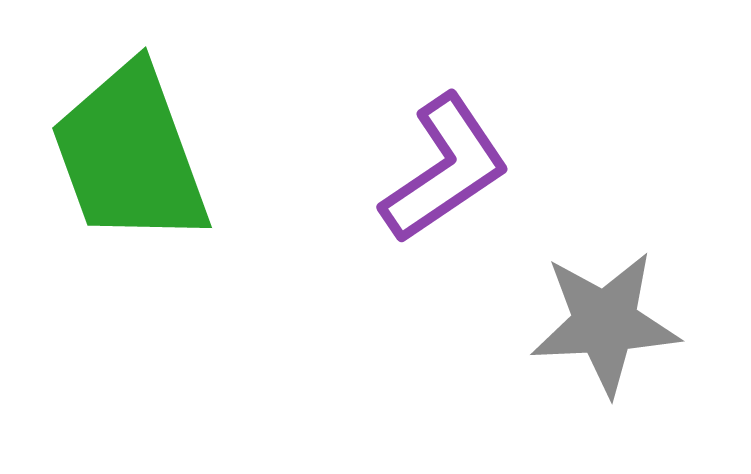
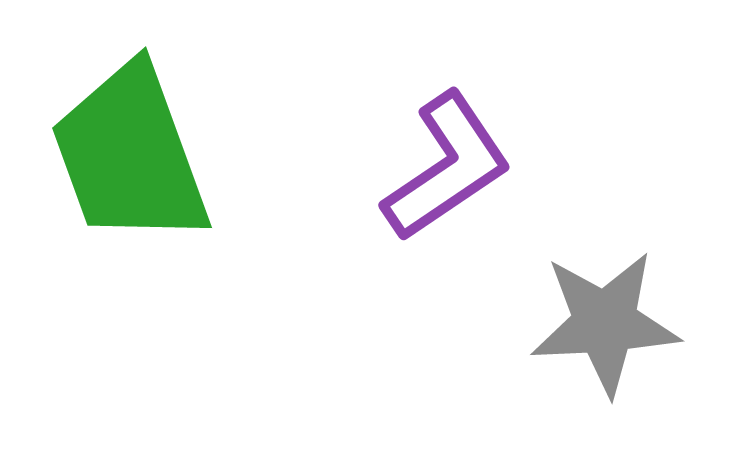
purple L-shape: moved 2 px right, 2 px up
